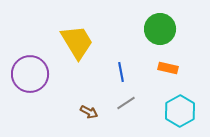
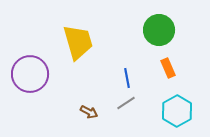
green circle: moved 1 px left, 1 px down
yellow trapezoid: moved 1 px right; rotated 15 degrees clockwise
orange rectangle: rotated 54 degrees clockwise
blue line: moved 6 px right, 6 px down
cyan hexagon: moved 3 px left
